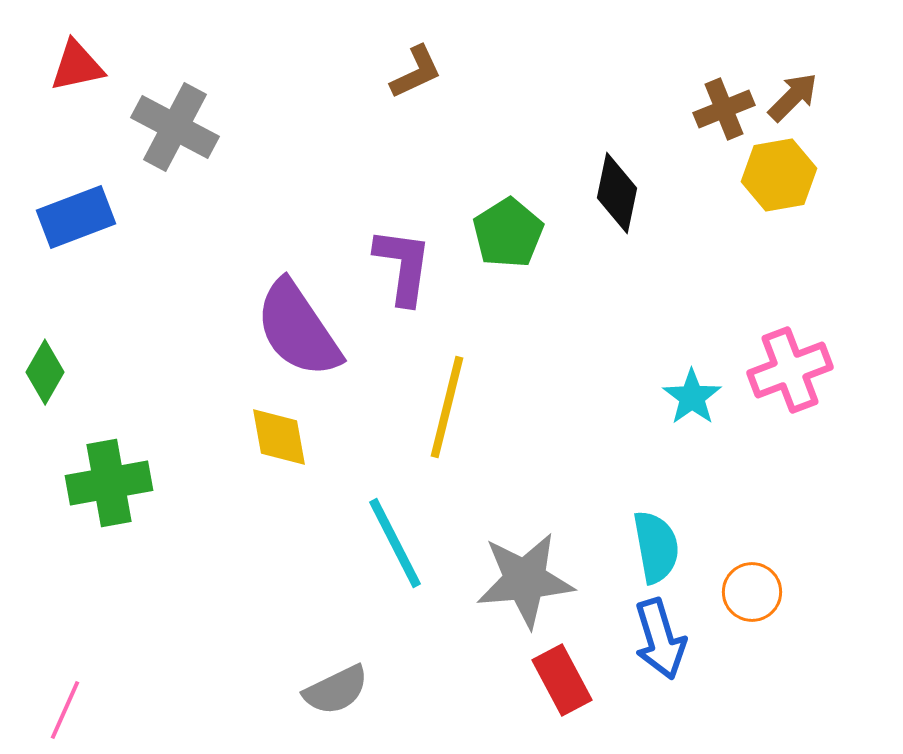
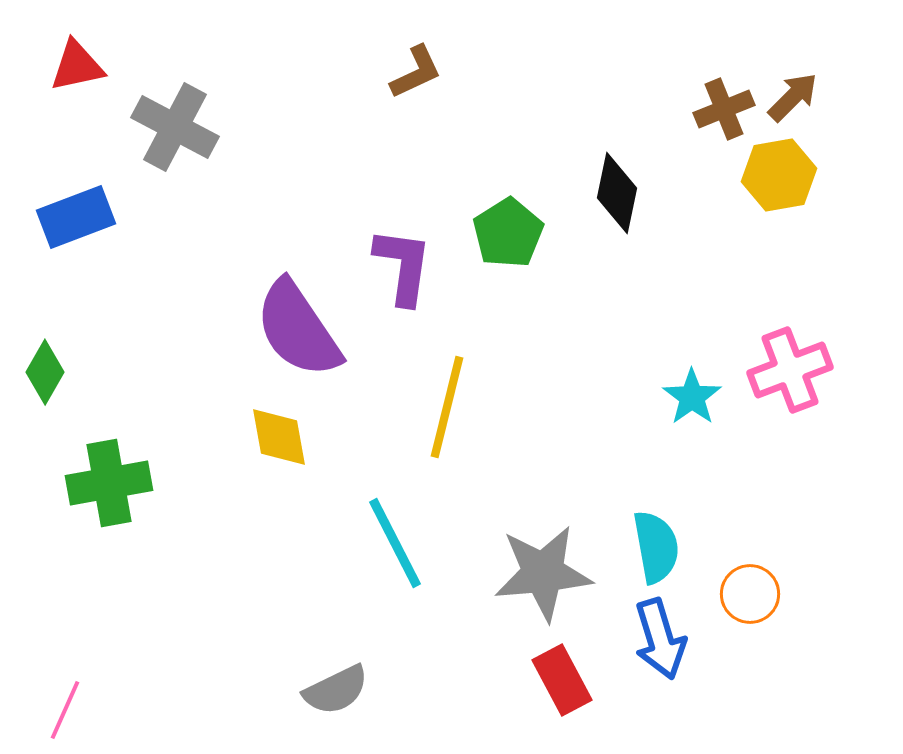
gray star: moved 18 px right, 7 px up
orange circle: moved 2 px left, 2 px down
